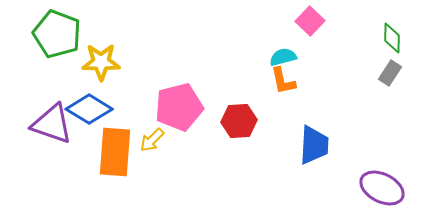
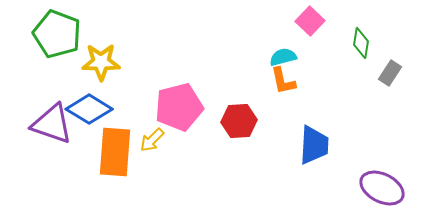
green diamond: moved 31 px left, 5 px down; rotated 8 degrees clockwise
